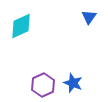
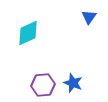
cyan diamond: moved 7 px right, 7 px down
purple hexagon: rotated 20 degrees clockwise
